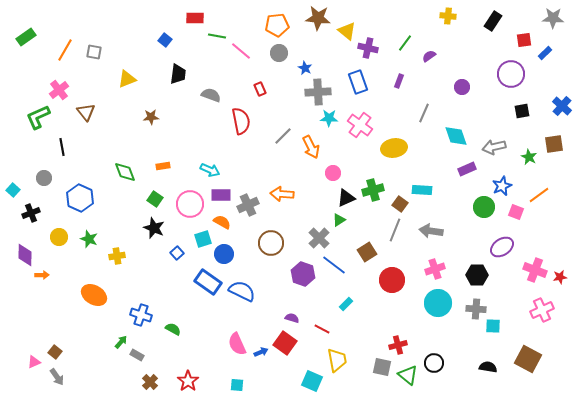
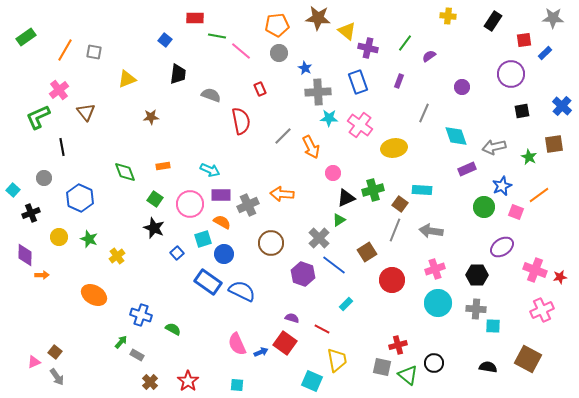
yellow cross at (117, 256): rotated 28 degrees counterclockwise
